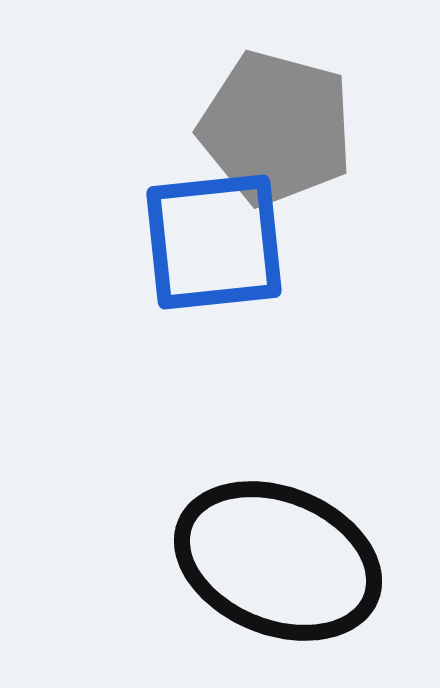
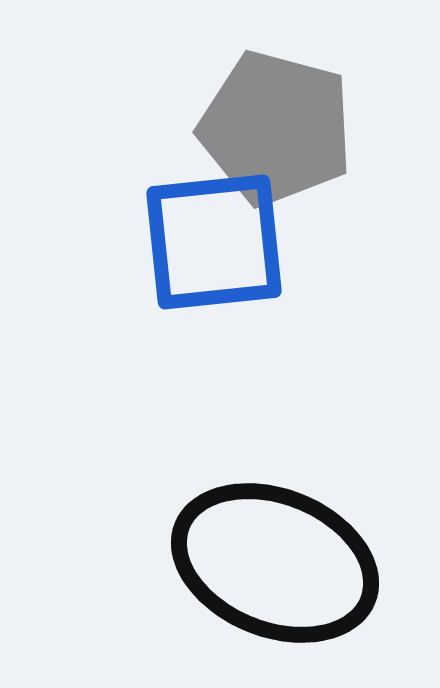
black ellipse: moved 3 px left, 2 px down
